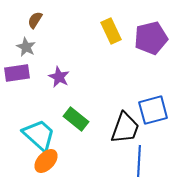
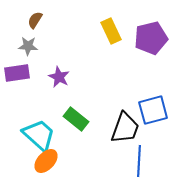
gray star: moved 2 px right, 1 px up; rotated 24 degrees counterclockwise
